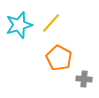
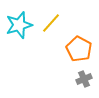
orange pentagon: moved 20 px right, 9 px up
gray cross: rotated 28 degrees counterclockwise
